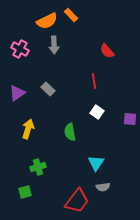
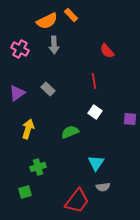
white square: moved 2 px left
green semicircle: rotated 78 degrees clockwise
